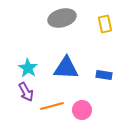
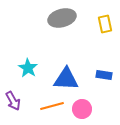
blue triangle: moved 11 px down
purple arrow: moved 13 px left, 9 px down
pink circle: moved 1 px up
